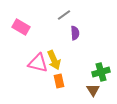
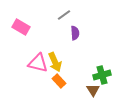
yellow arrow: moved 1 px right, 2 px down
green cross: moved 1 px right, 3 px down
orange rectangle: rotated 32 degrees counterclockwise
